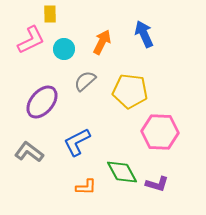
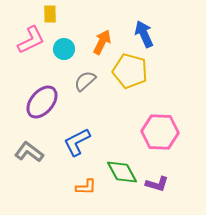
yellow pentagon: moved 20 px up; rotated 8 degrees clockwise
